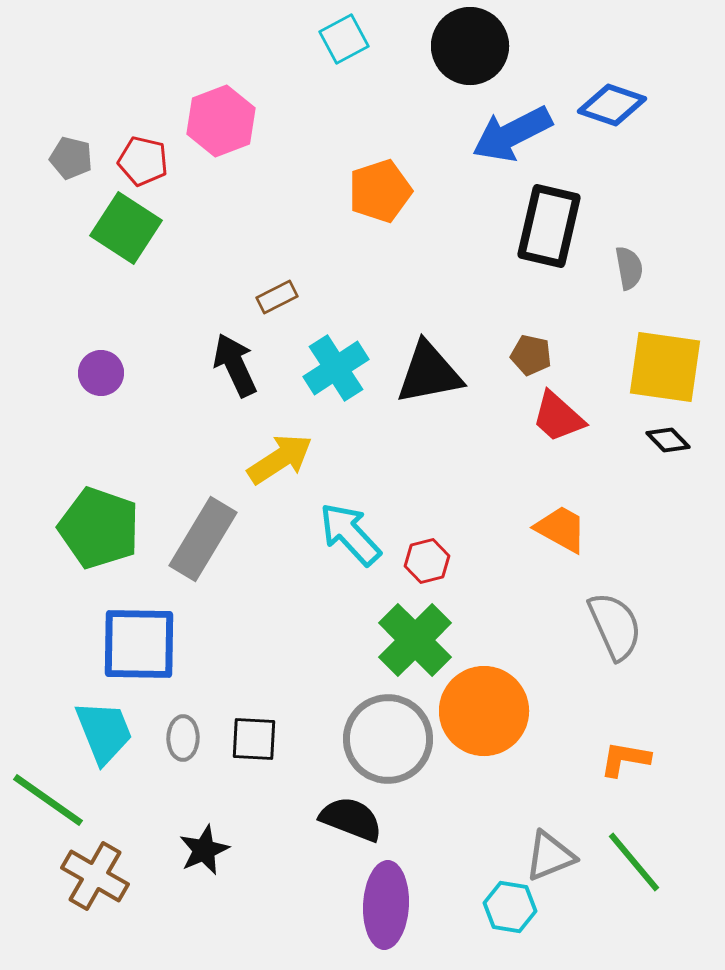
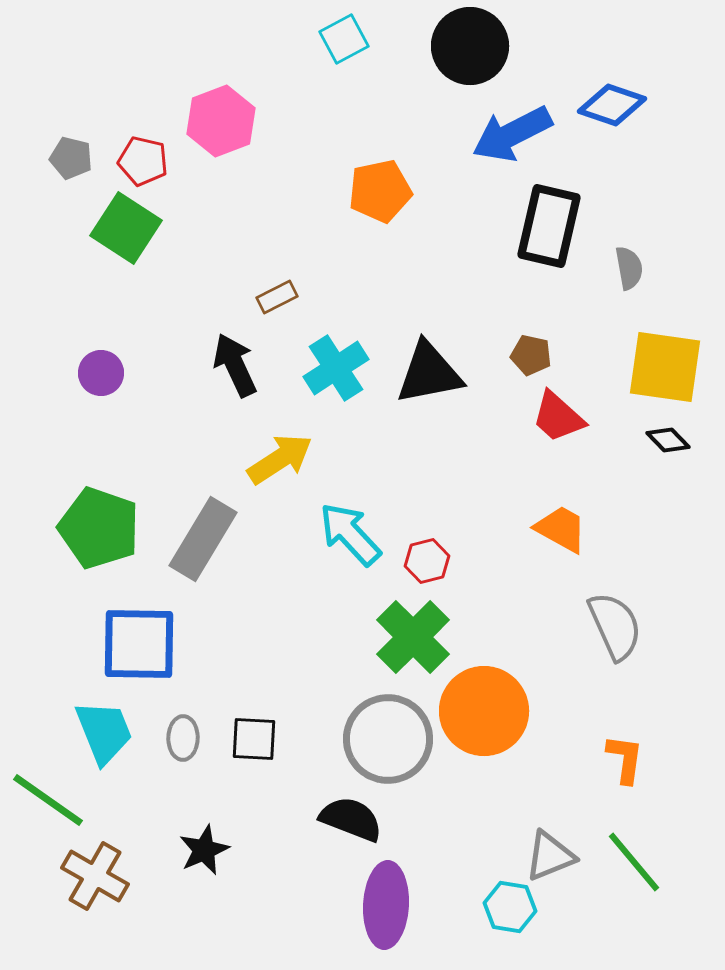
orange pentagon at (380, 191): rotated 6 degrees clockwise
green cross at (415, 640): moved 2 px left, 3 px up
orange L-shape at (625, 759): rotated 88 degrees clockwise
